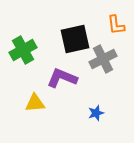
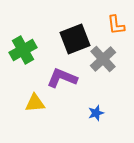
black square: rotated 8 degrees counterclockwise
gray cross: rotated 16 degrees counterclockwise
